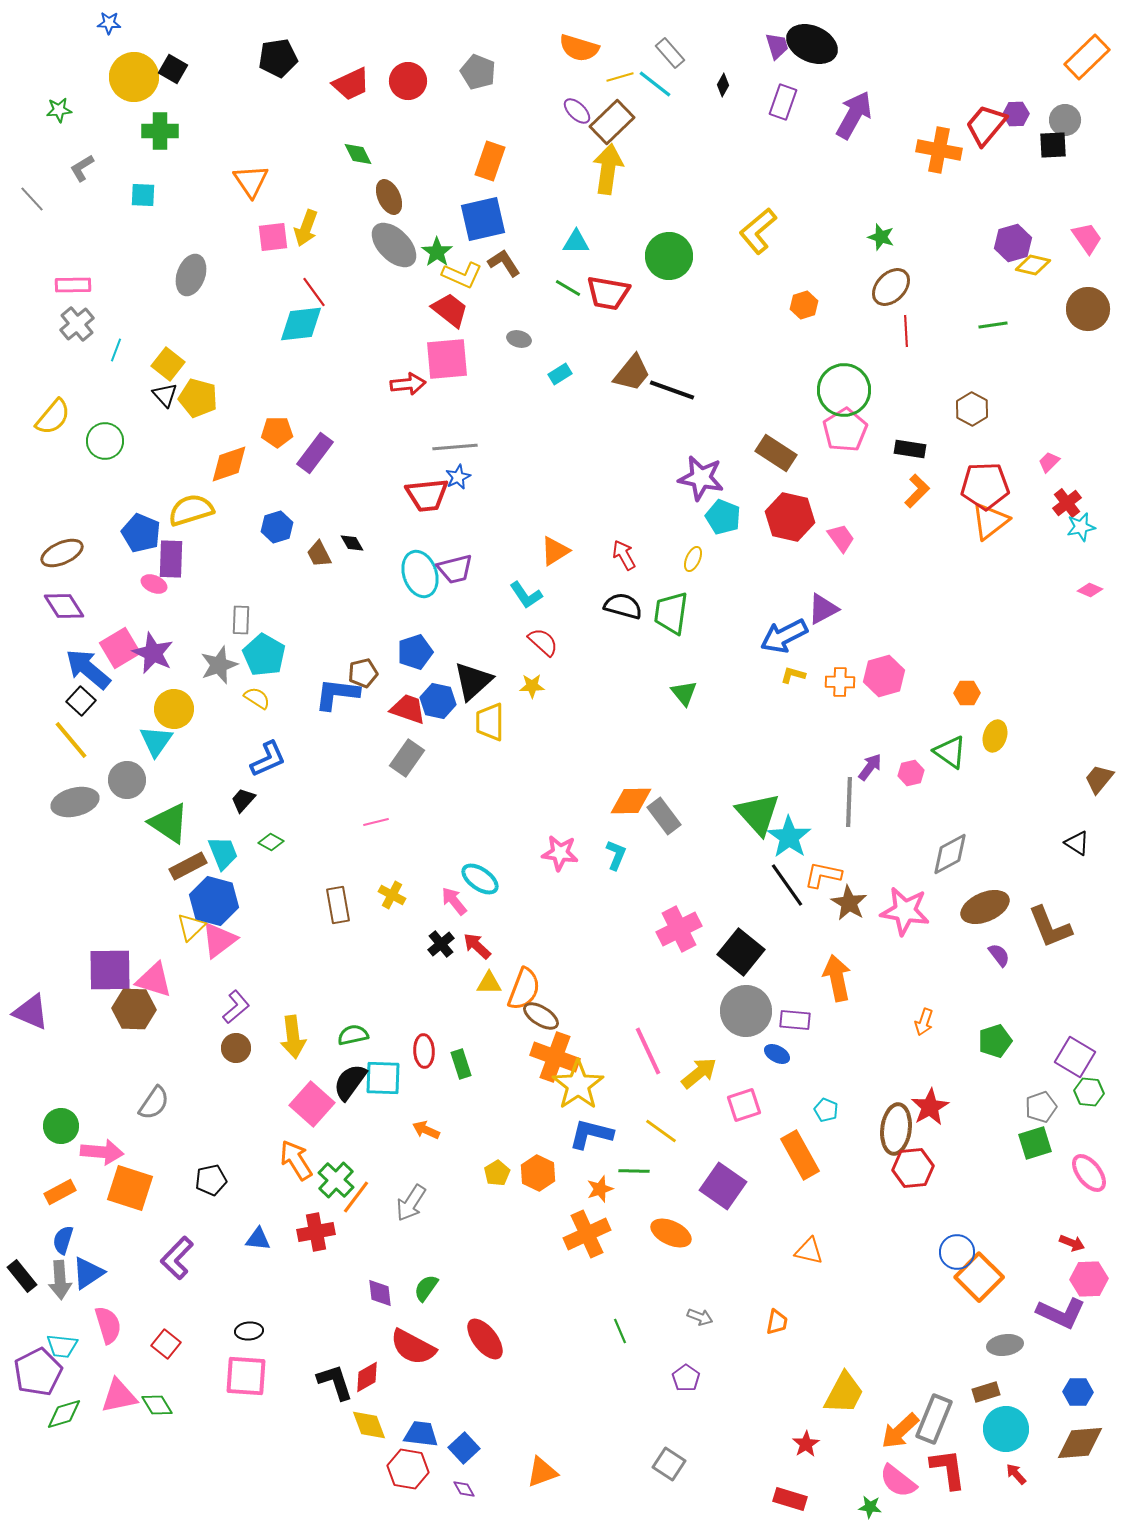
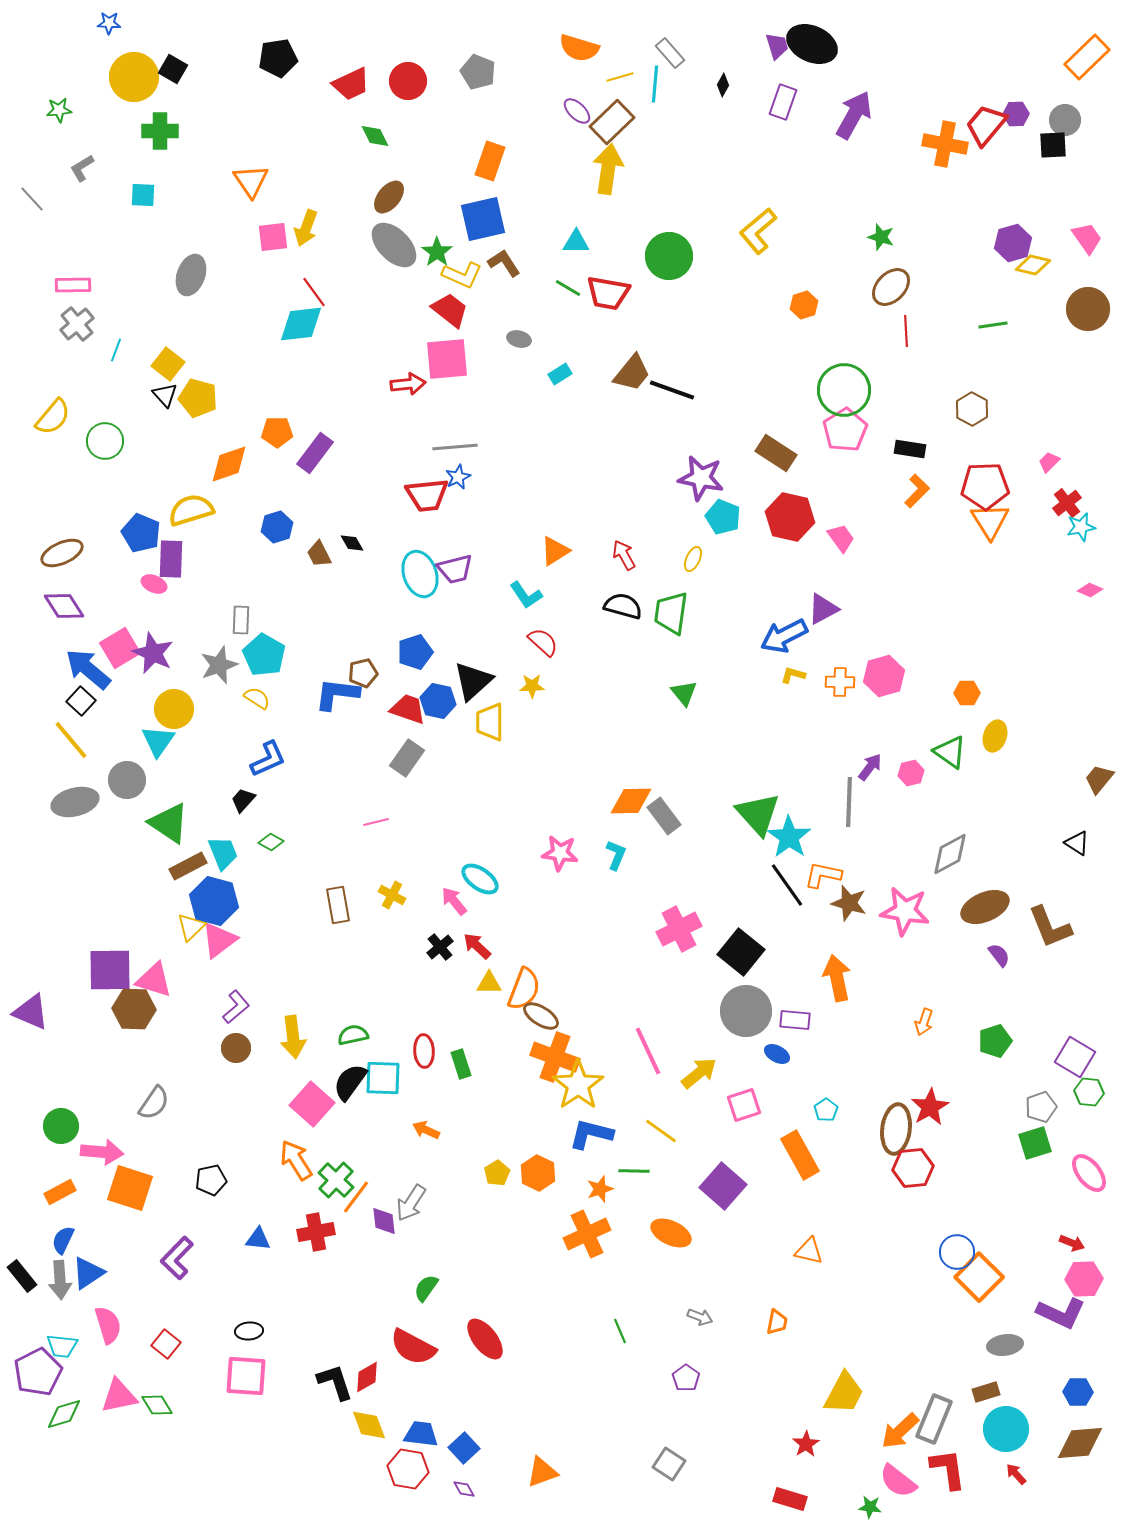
cyan line at (655, 84): rotated 57 degrees clockwise
orange cross at (939, 150): moved 6 px right, 6 px up
green diamond at (358, 154): moved 17 px right, 18 px up
brown ellipse at (389, 197): rotated 64 degrees clockwise
orange triangle at (990, 521): rotated 24 degrees counterclockwise
cyan triangle at (156, 741): moved 2 px right
brown star at (849, 903): rotated 15 degrees counterclockwise
black cross at (441, 944): moved 1 px left, 3 px down
cyan pentagon at (826, 1110): rotated 15 degrees clockwise
purple square at (723, 1186): rotated 6 degrees clockwise
blue semicircle at (63, 1240): rotated 8 degrees clockwise
pink hexagon at (1089, 1279): moved 5 px left
purple diamond at (380, 1293): moved 4 px right, 72 px up
